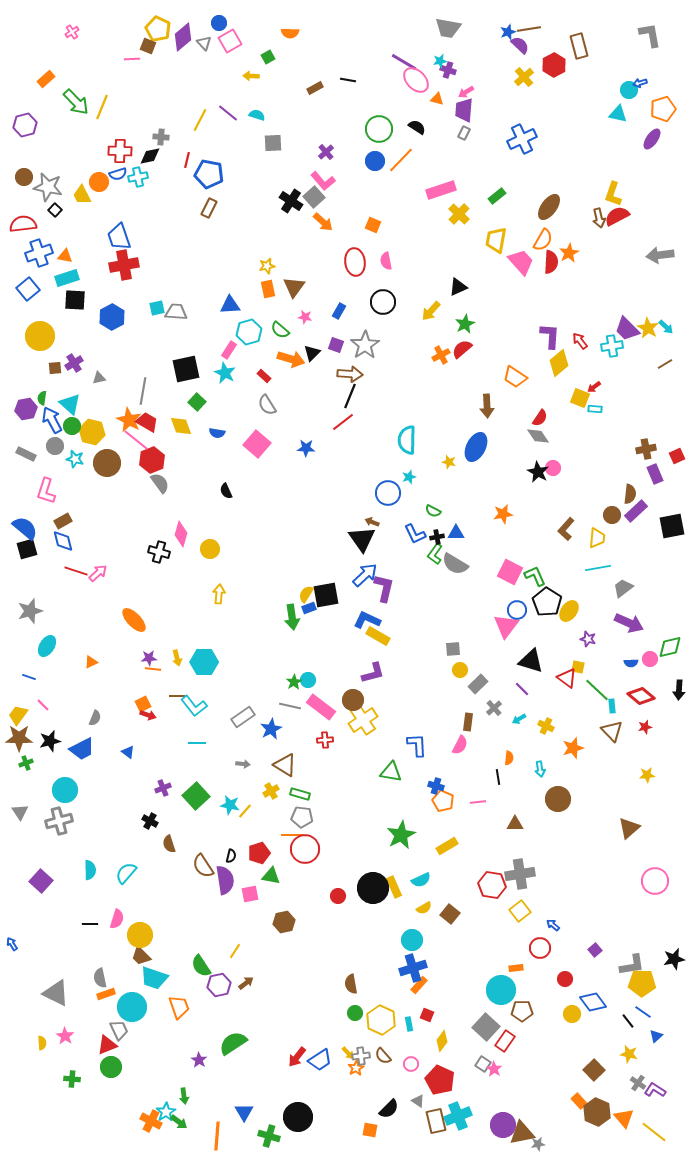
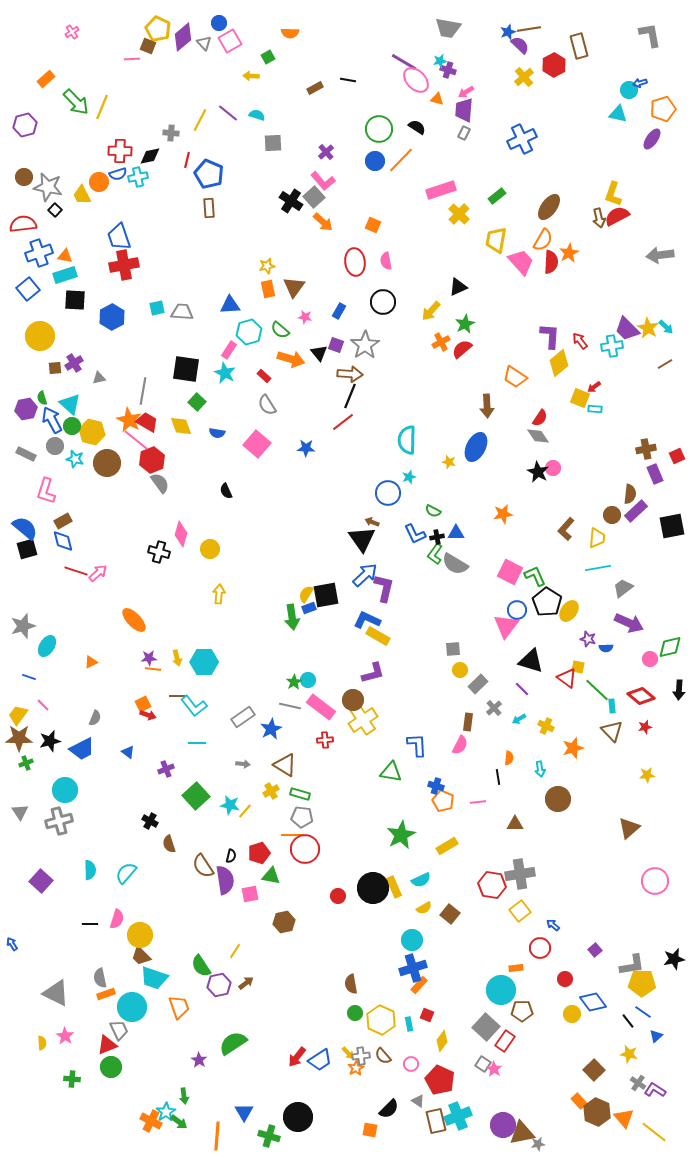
gray cross at (161, 137): moved 10 px right, 4 px up
blue pentagon at (209, 174): rotated 12 degrees clockwise
brown rectangle at (209, 208): rotated 30 degrees counterclockwise
cyan rectangle at (67, 278): moved 2 px left, 3 px up
gray trapezoid at (176, 312): moved 6 px right
black triangle at (312, 353): moved 7 px right; rotated 24 degrees counterclockwise
orange cross at (441, 355): moved 13 px up
black square at (186, 369): rotated 20 degrees clockwise
green semicircle at (42, 398): rotated 24 degrees counterclockwise
gray star at (30, 611): moved 7 px left, 15 px down
blue semicircle at (631, 663): moved 25 px left, 15 px up
purple cross at (163, 788): moved 3 px right, 19 px up
